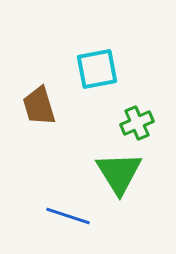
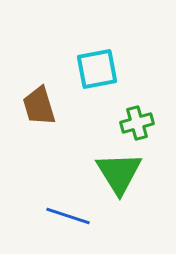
green cross: rotated 8 degrees clockwise
